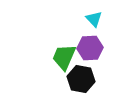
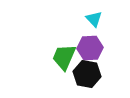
black hexagon: moved 6 px right, 5 px up
